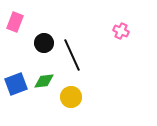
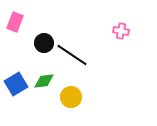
pink cross: rotated 14 degrees counterclockwise
black line: rotated 32 degrees counterclockwise
blue square: rotated 10 degrees counterclockwise
